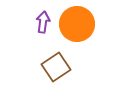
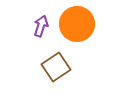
purple arrow: moved 2 px left, 4 px down; rotated 10 degrees clockwise
